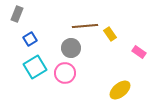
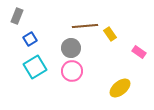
gray rectangle: moved 2 px down
pink circle: moved 7 px right, 2 px up
yellow ellipse: moved 2 px up
